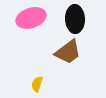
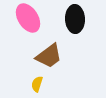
pink ellipse: moved 3 px left; rotated 76 degrees clockwise
brown trapezoid: moved 19 px left, 4 px down
